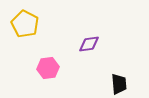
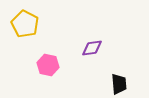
purple diamond: moved 3 px right, 4 px down
pink hexagon: moved 3 px up; rotated 20 degrees clockwise
